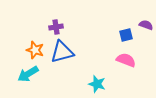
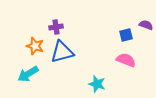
orange star: moved 4 px up
